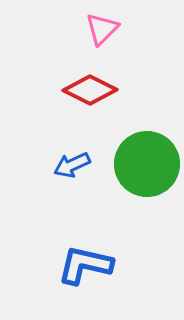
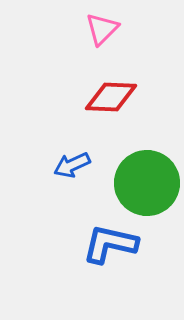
red diamond: moved 21 px right, 7 px down; rotated 24 degrees counterclockwise
green circle: moved 19 px down
blue L-shape: moved 25 px right, 21 px up
